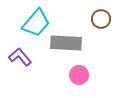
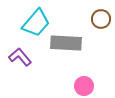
pink circle: moved 5 px right, 11 px down
